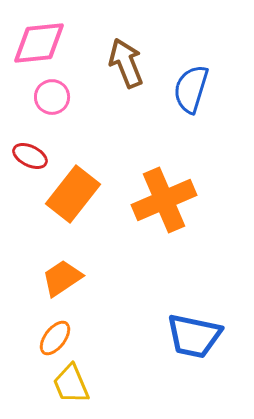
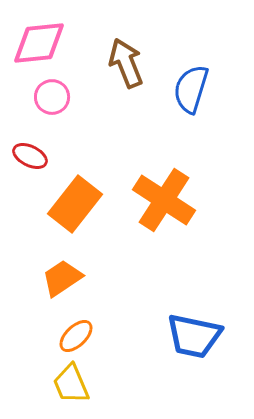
orange rectangle: moved 2 px right, 10 px down
orange cross: rotated 34 degrees counterclockwise
orange ellipse: moved 21 px right, 2 px up; rotated 9 degrees clockwise
